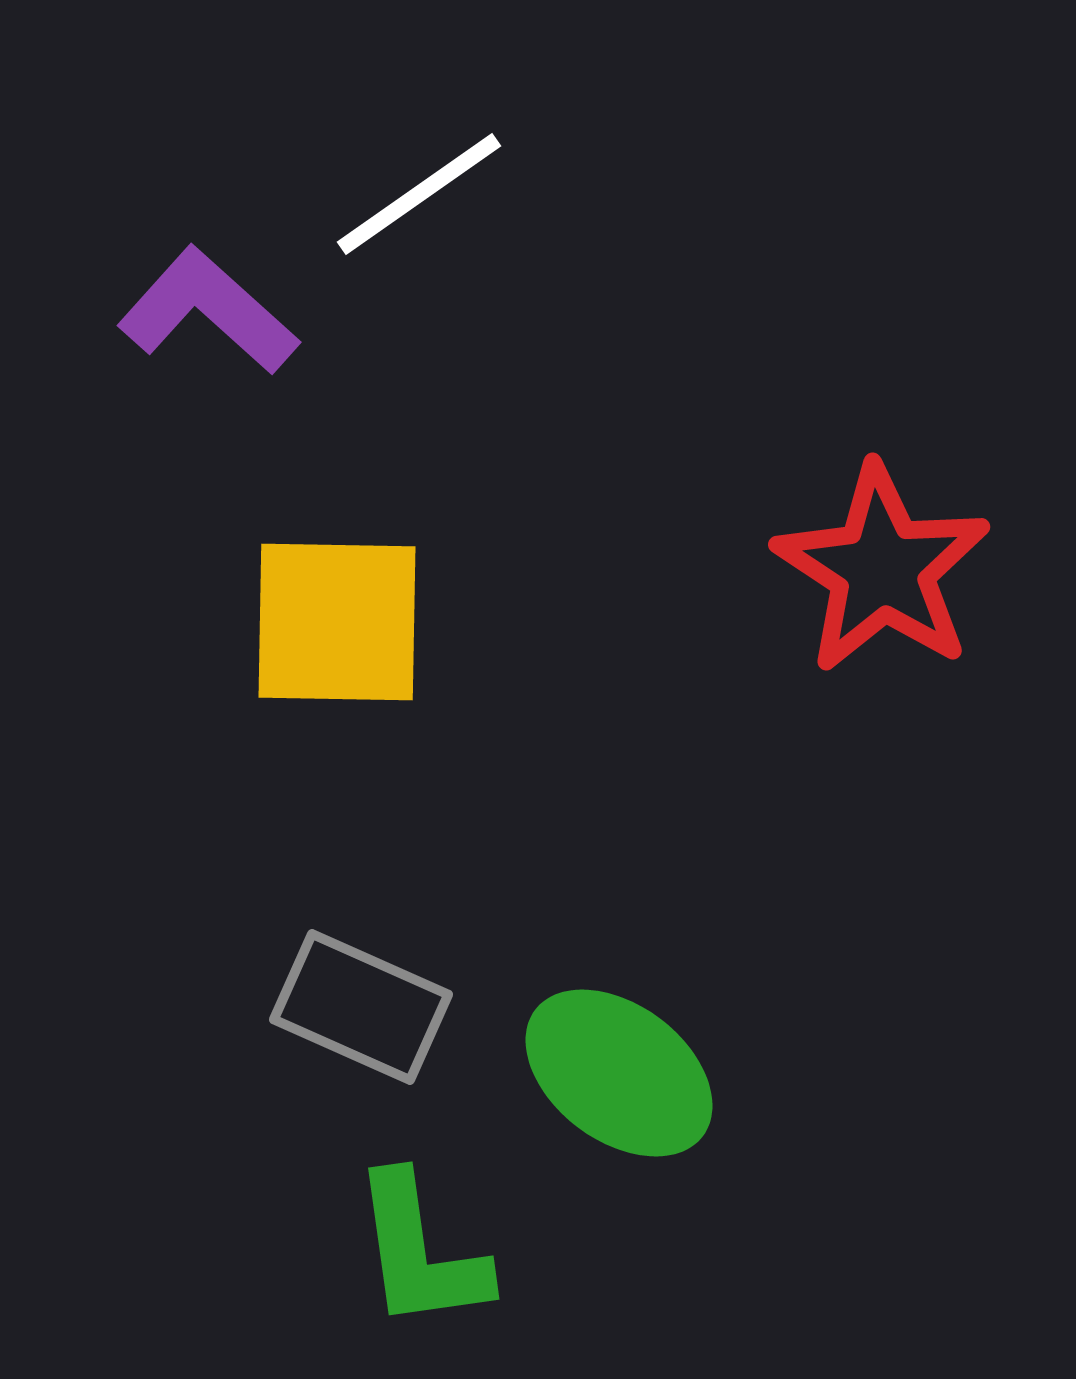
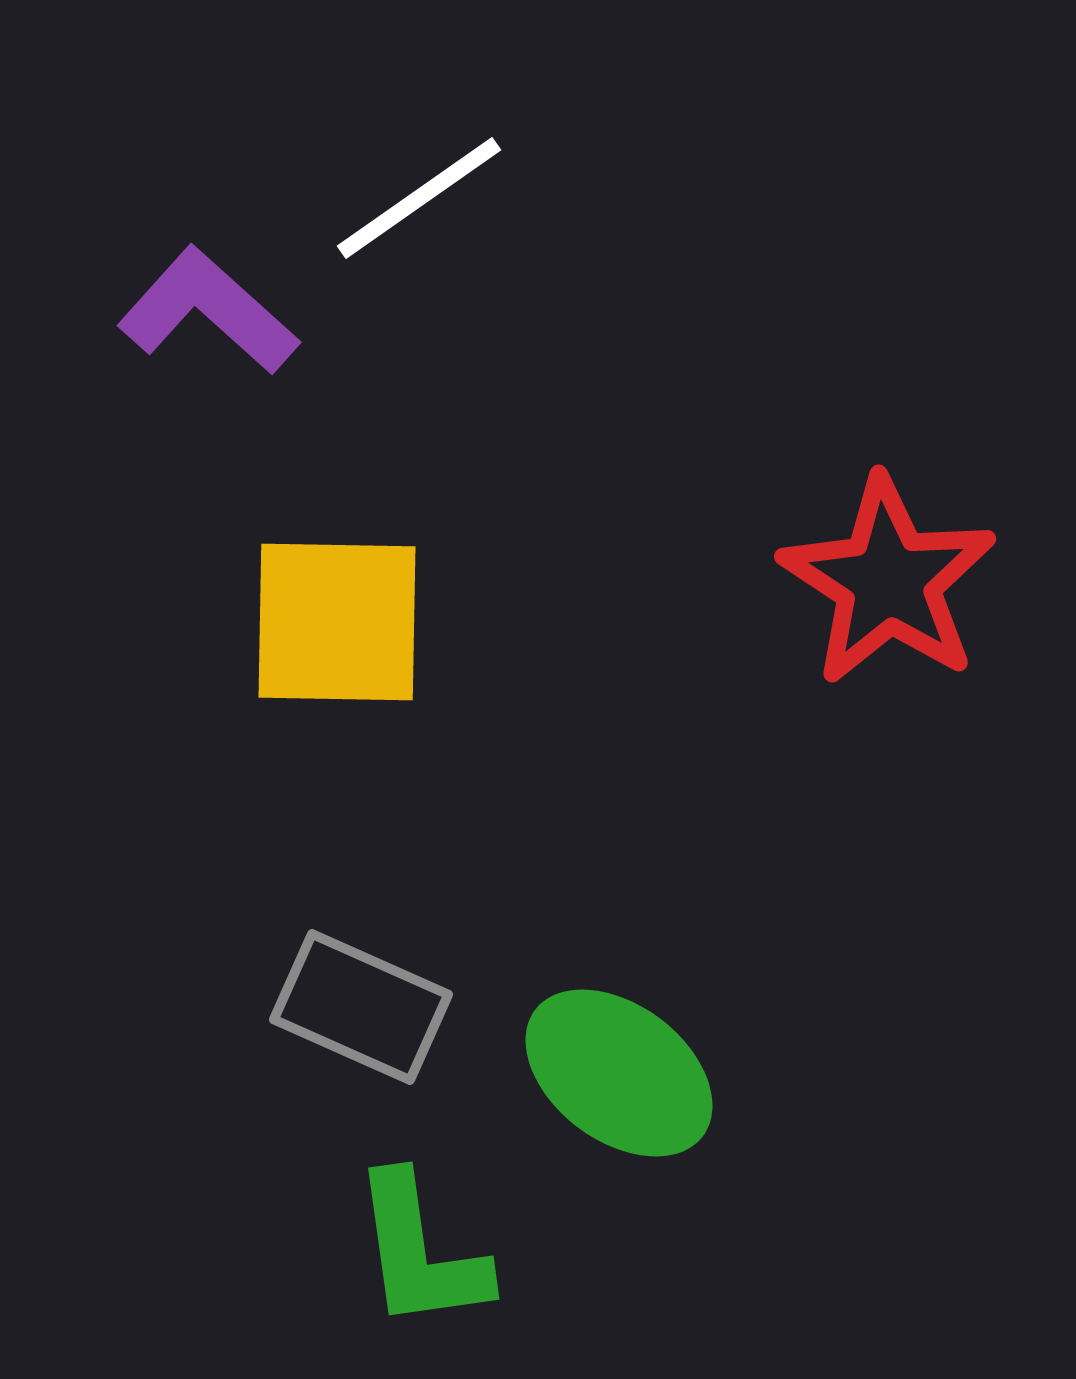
white line: moved 4 px down
red star: moved 6 px right, 12 px down
